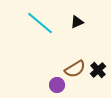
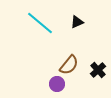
brown semicircle: moved 6 px left, 4 px up; rotated 20 degrees counterclockwise
purple circle: moved 1 px up
